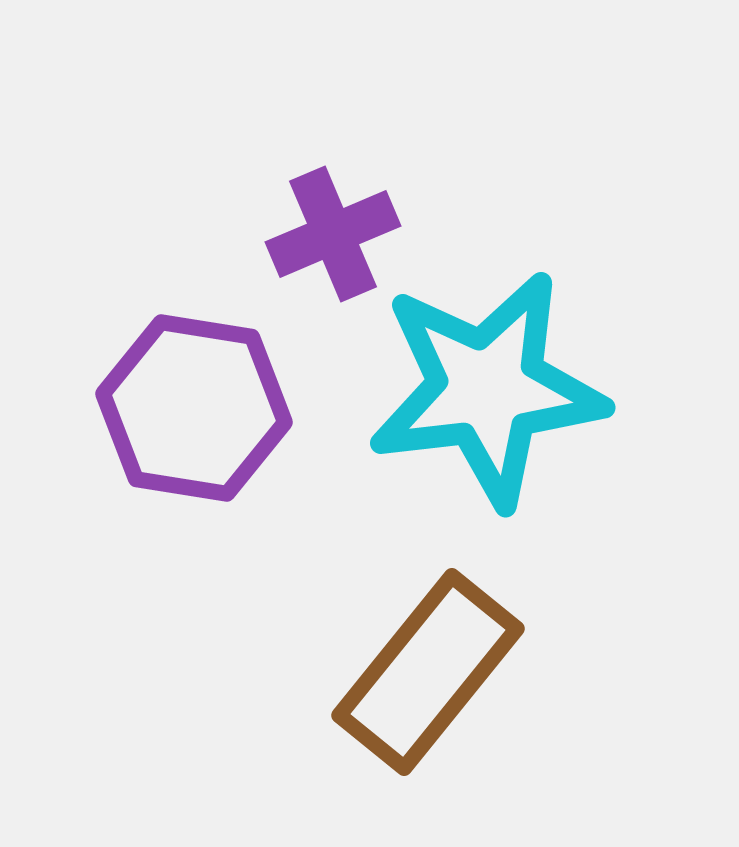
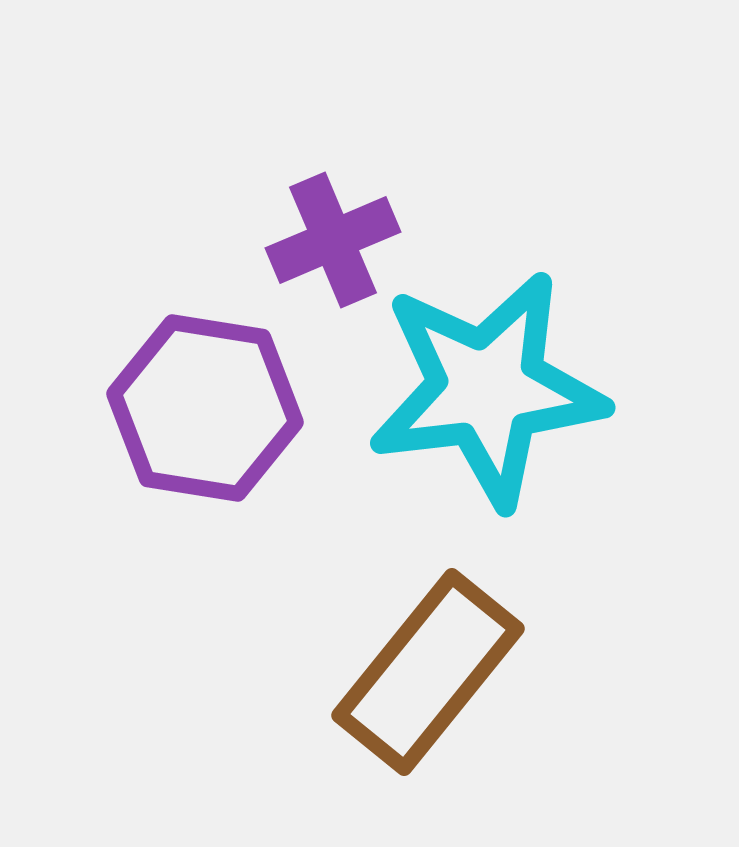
purple cross: moved 6 px down
purple hexagon: moved 11 px right
